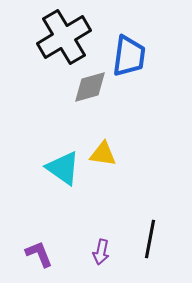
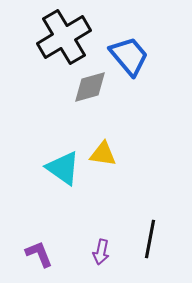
blue trapezoid: rotated 48 degrees counterclockwise
